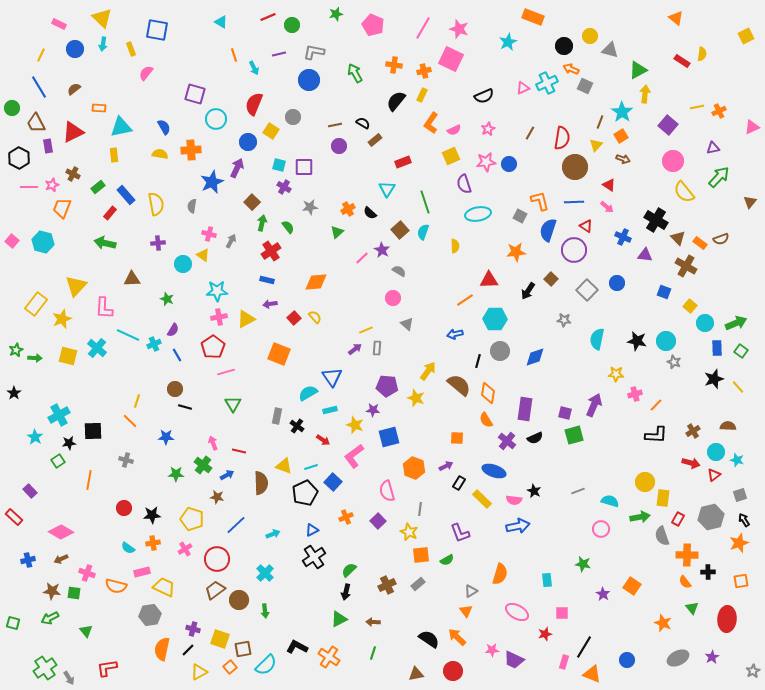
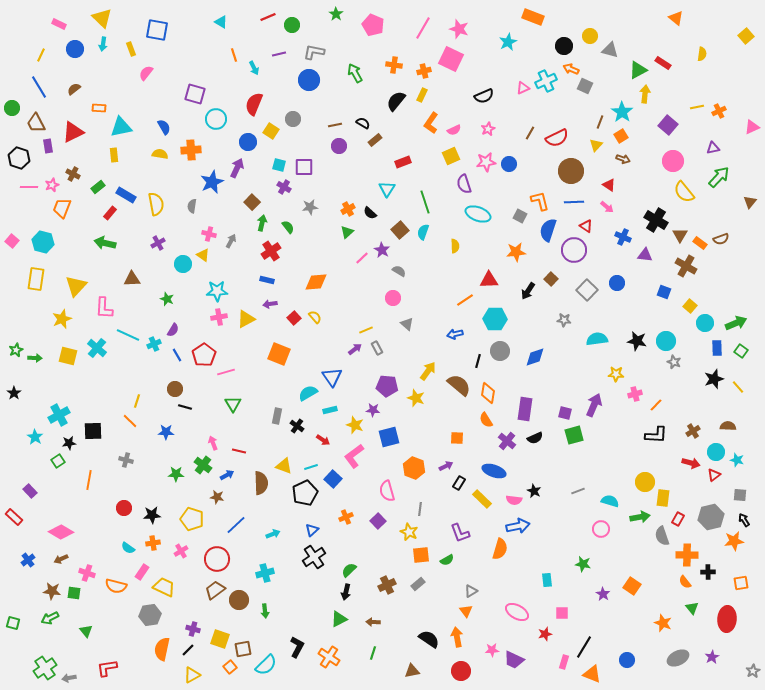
green star at (336, 14): rotated 24 degrees counterclockwise
yellow square at (746, 36): rotated 14 degrees counterclockwise
red rectangle at (682, 61): moved 19 px left, 2 px down
cyan cross at (547, 83): moved 1 px left, 2 px up
gray circle at (293, 117): moved 2 px down
red semicircle at (562, 138): moved 5 px left; rotated 55 degrees clockwise
black hexagon at (19, 158): rotated 10 degrees counterclockwise
brown circle at (575, 167): moved 4 px left, 4 px down
blue rectangle at (126, 195): rotated 18 degrees counterclockwise
cyan ellipse at (478, 214): rotated 30 degrees clockwise
green triangle at (337, 232): moved 10 px right
brown triangle at (678, 238): moved 2 px right, 3 px up; rotated 14 degrees clockwise
purple cross at (158, 243): rotated 24 degrees counterclockwise
yellow rectangle at (36, 304): moved 25 px up; rotated 30 degrees counterclockwise
cyan semicircle at (597, 339): rotated 70 degrees clockwise
red pentagon at (213, 347): moved 9 px left, 8 px down
gray rectangle at (377, 348): rotated 32 degrees counterclockwise
blue star at (166, 437): moved 5 px up
blue square at (333, 482): moved 3 px up
gray square at (740, 495): rotated 24 degrees clockwise
blue triangle at (312, 530): rotated 16 degrees counterclockwise
orange star at (739, 543): moved 5 px left, 2 px up; rotated 12 degrees clockwise
pink cross at (185, 549): moved 4 px left, 2 px down
blue cross at (28, 560): rotated 24 degrees counterclockwise
pink rectangle at (142, 572): rotated 42 degrees counterclockwise
cyan cross at (265, 573): rotated 30 degrees clockwise
orange semicircle at (500, 574): moved 25 px up
orange square at (741, 581): moved 2 px down
orange arrow at (457, 637): rotated 36 degrees clockwise
black L-shape at (297, 647): rotated 90 degrees clockwise
red circle at (453, 671): moved 8 px right
yellow triangle at (199, 672): moved 7 px left, 3 px down
brown triangle at (416, 674): moved 4 px left, 3 px up
gray arrow at (69, 678): rotated 112 degrees clockwise
